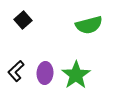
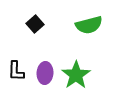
black square: moved 12 px right, 4 px down
black L-shape: rotated 45 degrees counterclockwise
